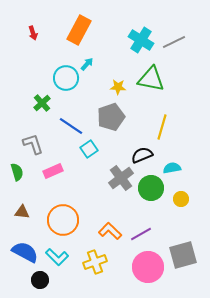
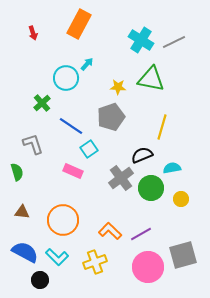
orange rectangle: moved 6 px up
pink rectangle: moved 20 px right; rotated 48 degrees clockwise
